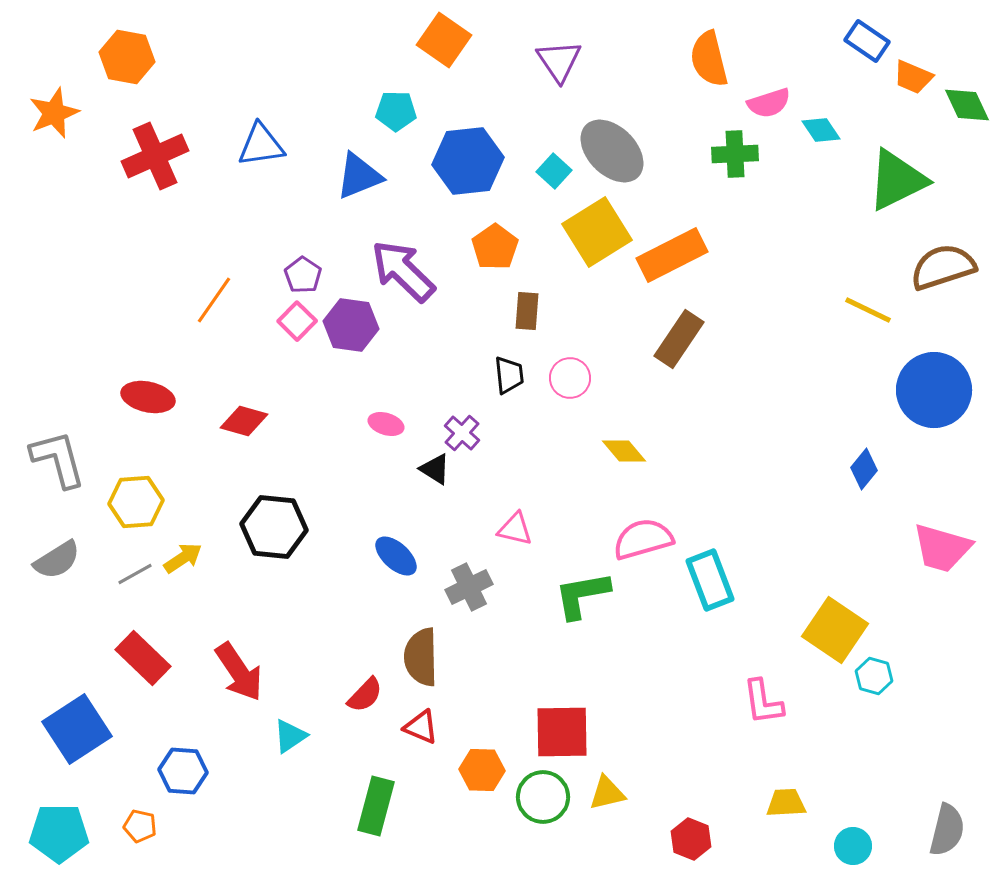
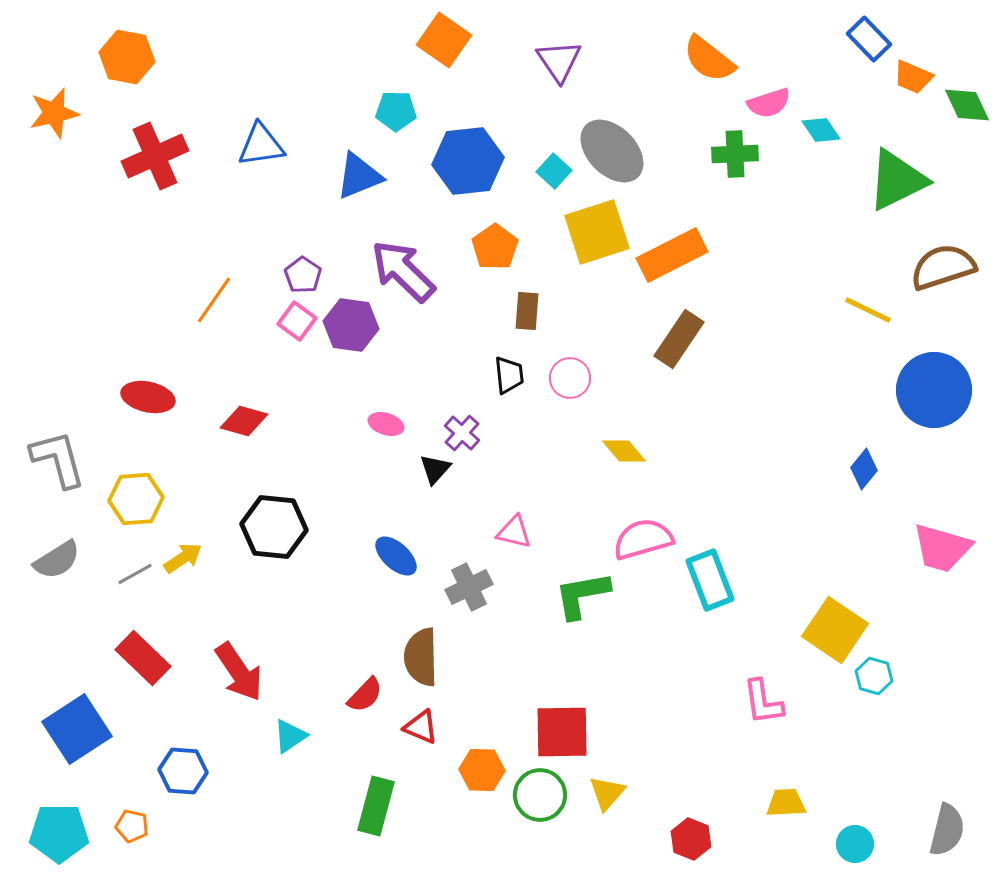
blue rectangle at (867, 41): moved 2 px right, 2 px up; rotated 12 degrees clockwise
orange semicircle at (709, 59): rotated 38 degrees counterclockwise
orange star at (54, 113): rotated 9 degrees clockwise
yellow square at (597, 232): rotated 14 degrees clockwise
pink square at (297, 321): rotated 9 degrees counterclockwise
black triangle at (435, 469): rotated 40 degrees clockwise
yellow hexagon at (136, 502): moved 3 px up
pink triangle at (515, 529): moved 1 px left, 3 px down
yellow triangle at (607, 793): rotated 36 degrees counterclockwise
green circle at (543, 797): moved 3 px left, 2 px up
orange pentagon at (140, 826): moved 8 px left
cyan circle at (853, 846): moved 2 px right, 2 px up
